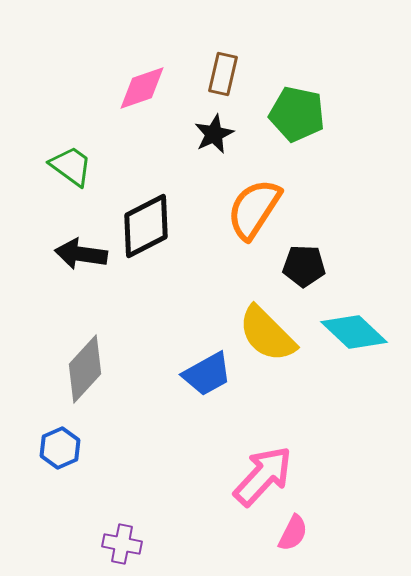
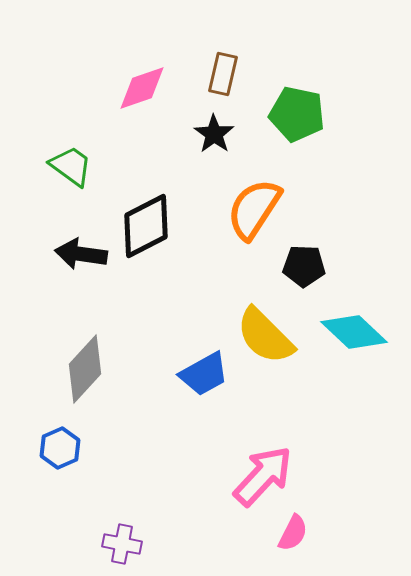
black star: rotated 12 degrees counterclockwise
yellow semicircle: moved 2 px left, 2 px down
blue trapezoid: moved 3 px left
